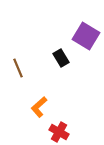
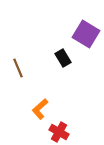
purple square: moved 2 px up
black rectangle: moved 2 px right
orange L-shape: moved 1 px right, 2 px down
